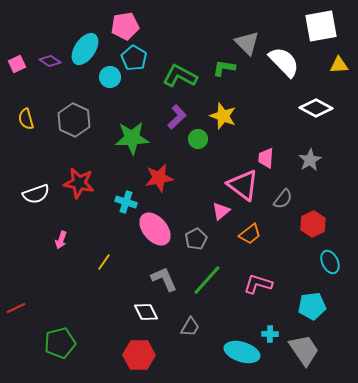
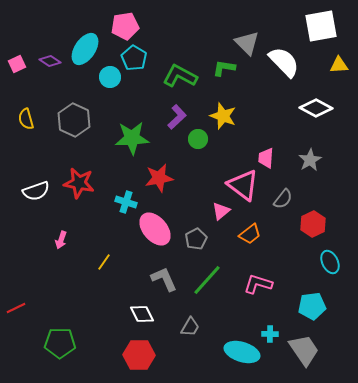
white semicircle at (36, 194): moved 3 px up
white diamond at (146, 312): moved 4 px left, 2 px down
green pentagon at (60, 343): rotated 16 degrees clockwise
